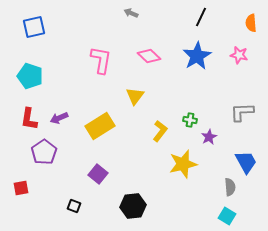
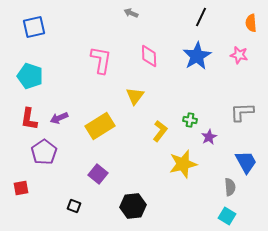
pink diamond: rotated 45 degrees clockwise
